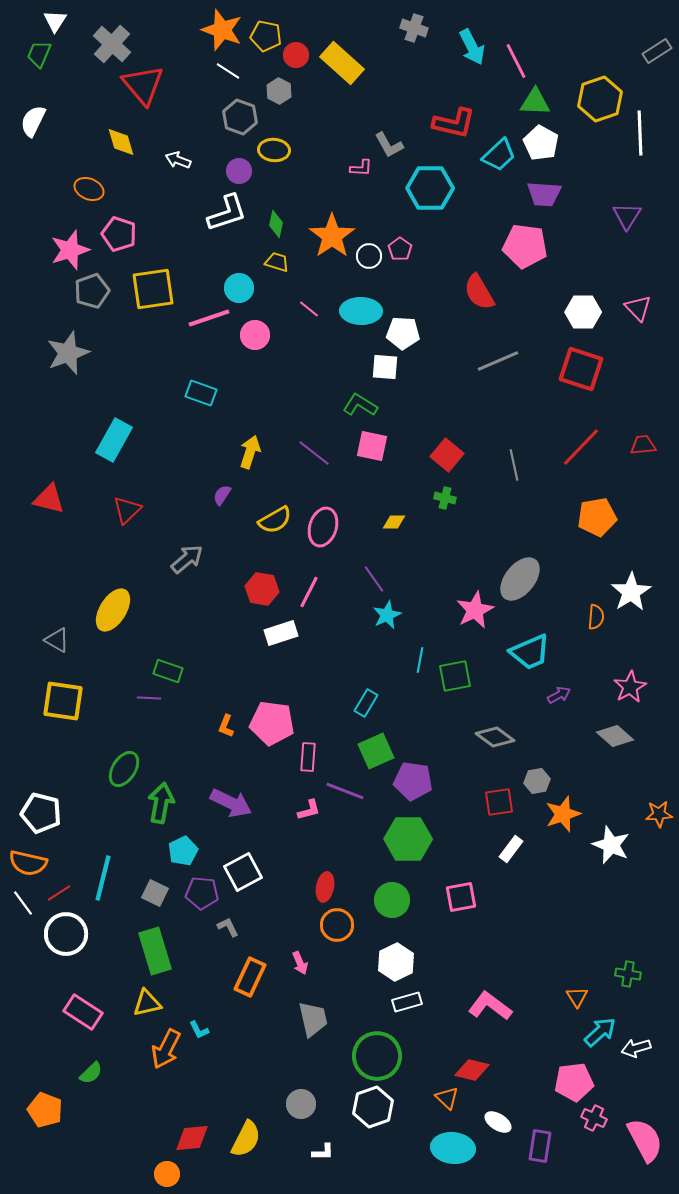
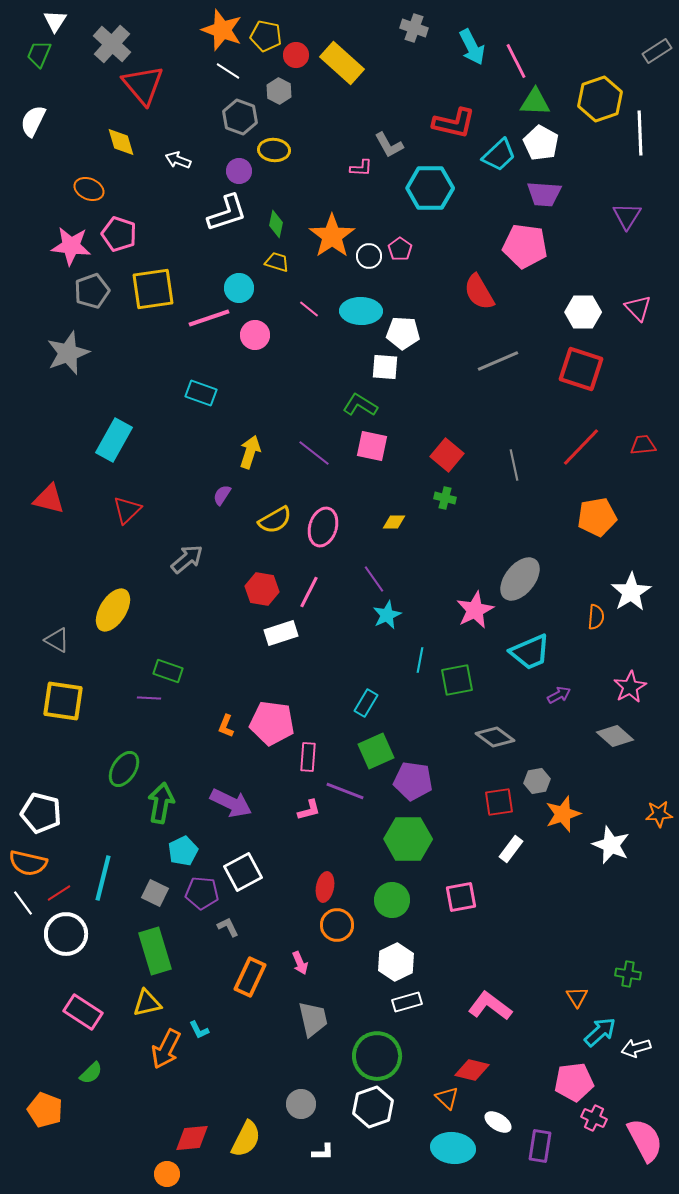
pink star at (70, 250): moved 1 px right, 4 px up; rotated 24 degrees clockwise
green square at (455, 676): moved 2 px right, 4 px down
